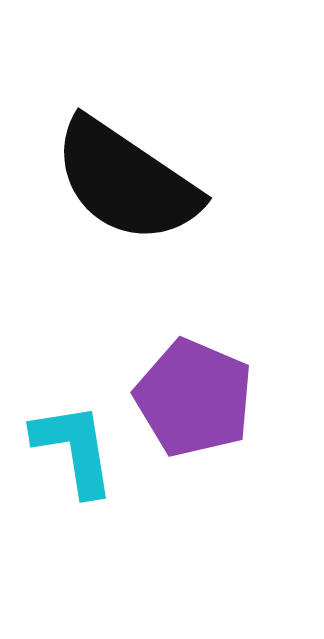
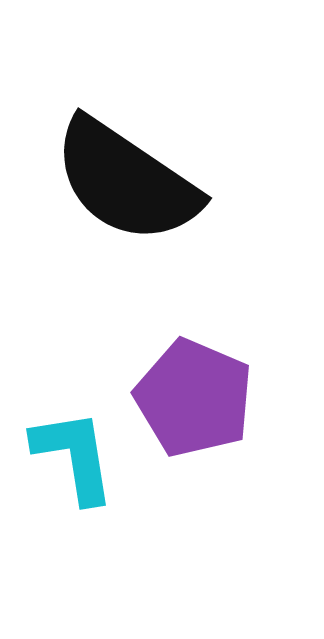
cyan L-shape: moved 7 px down
